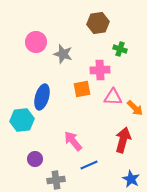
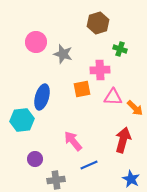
brown hexagon: rotated 10 degrees counterclockwise
